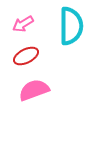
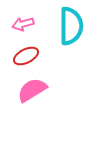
pink arrow: rotated 15 degrees clockwise
pink semicircle: moved 2 px left; rotated 12 degrees counterclockwise
